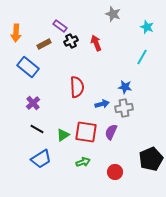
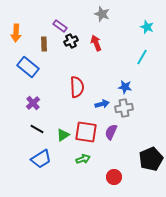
gray star: moved 11 px left
brown rectangle: rotated 64 degrees counterclockwise
green arrow: moved 3 px up
red circle: moved 1 px left, 5 px down
